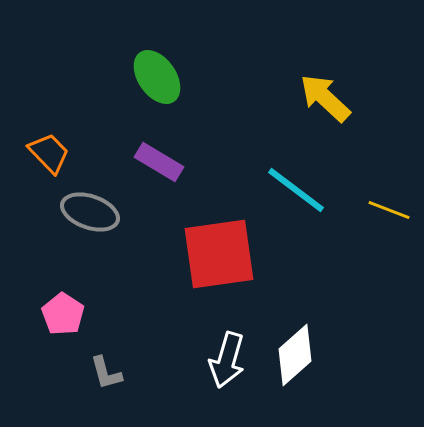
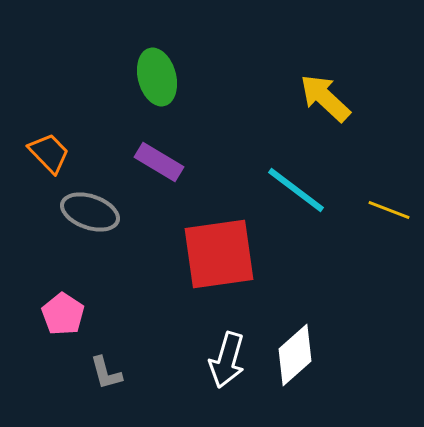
green ellipse: rotated 20 degrees clockwise
